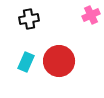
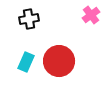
pink cross: rotated 12 degrees counterclockwise
